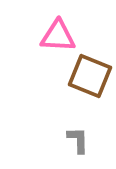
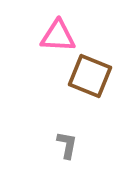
gray L-shape: moved 11 px left, 5 px down; rotated 12 degrees clockwise
